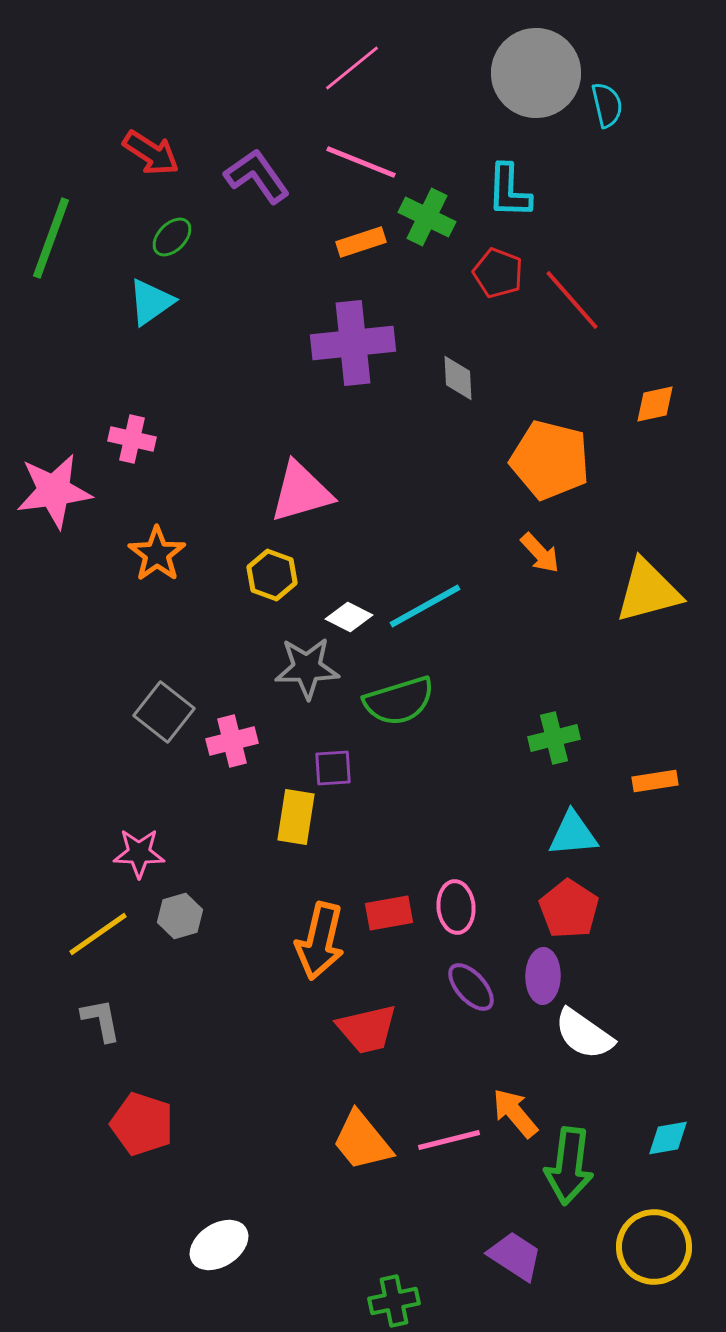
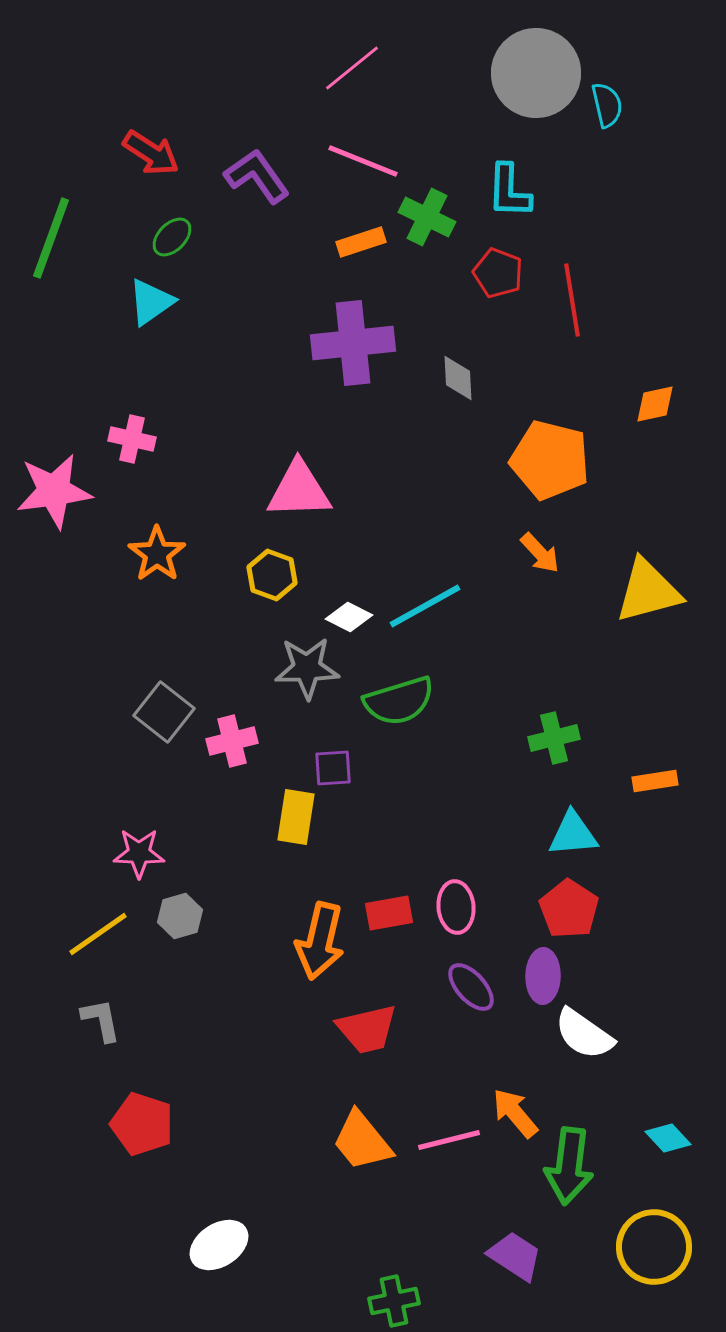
pink line at (361, 162): moved 2 px right, 1 px up
red line at (572, 300): rotated 32 degrees clockwise
pink triangle at (301, 492): moved 2 px left, 2 px up; rotated 14 degrees clockwise
cyan diamond at (668, 1138): rotated 57 degrees clockwise
